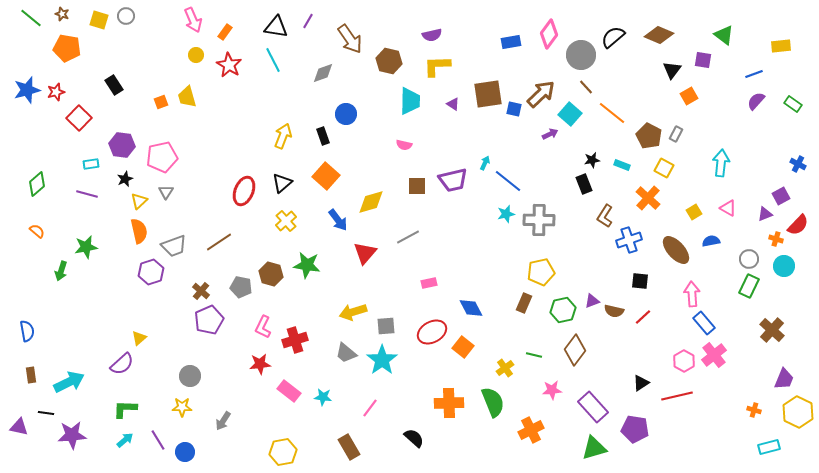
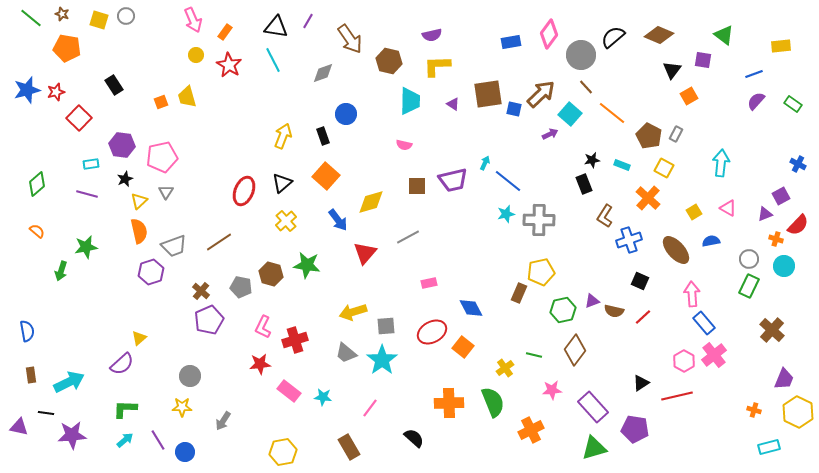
black square at (640, 281): rotated 18 degrees clockwise
brown rectangle at (524, 303): moved 5 px left, 10 px up
